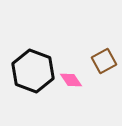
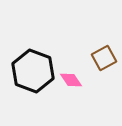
brown square: moved 3 px up
